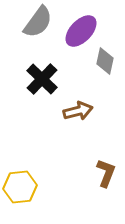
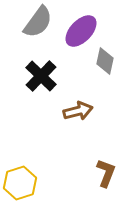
black cross: moved 1 px left, 3 px up
yellow hexagon: moved 4 px up; rotated 12 degrees counterclockwise
